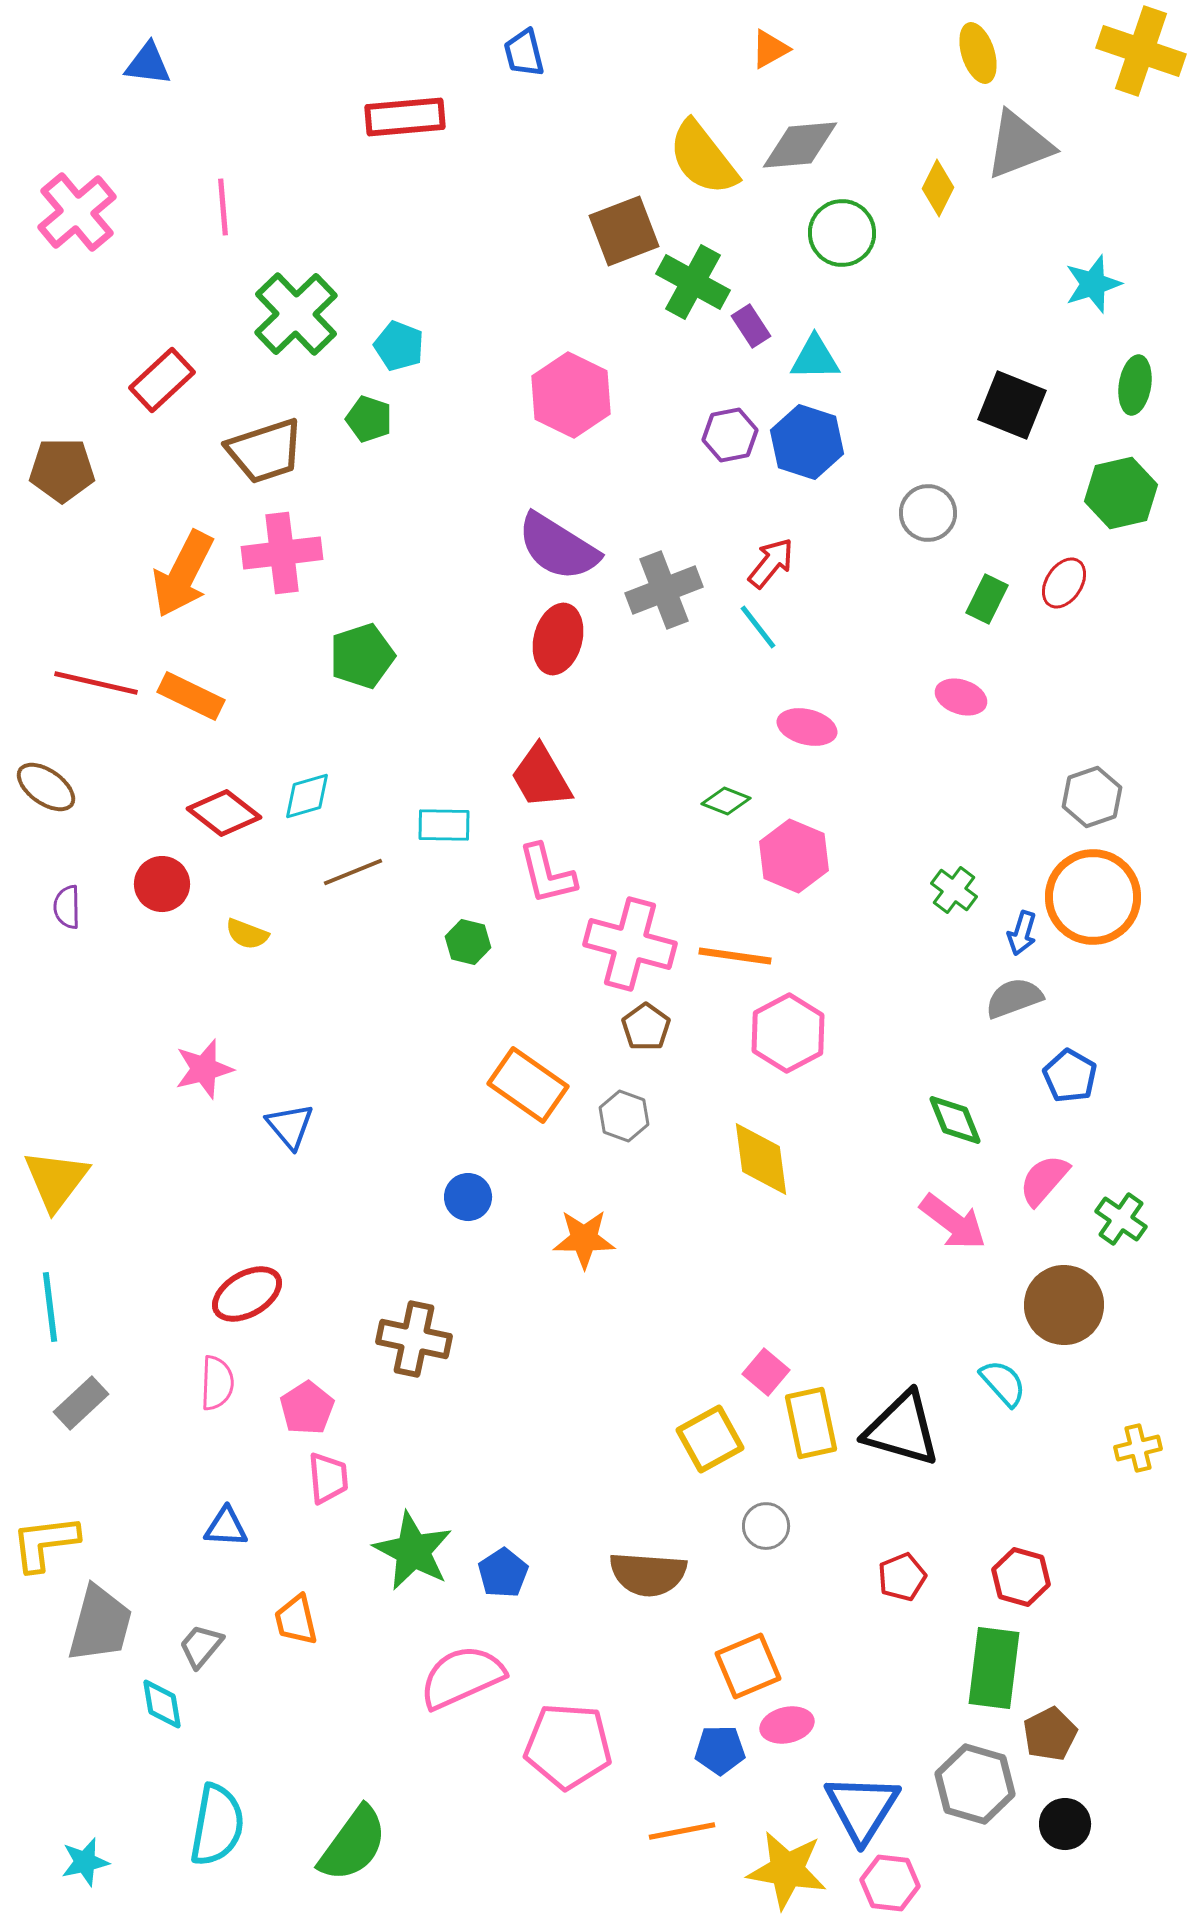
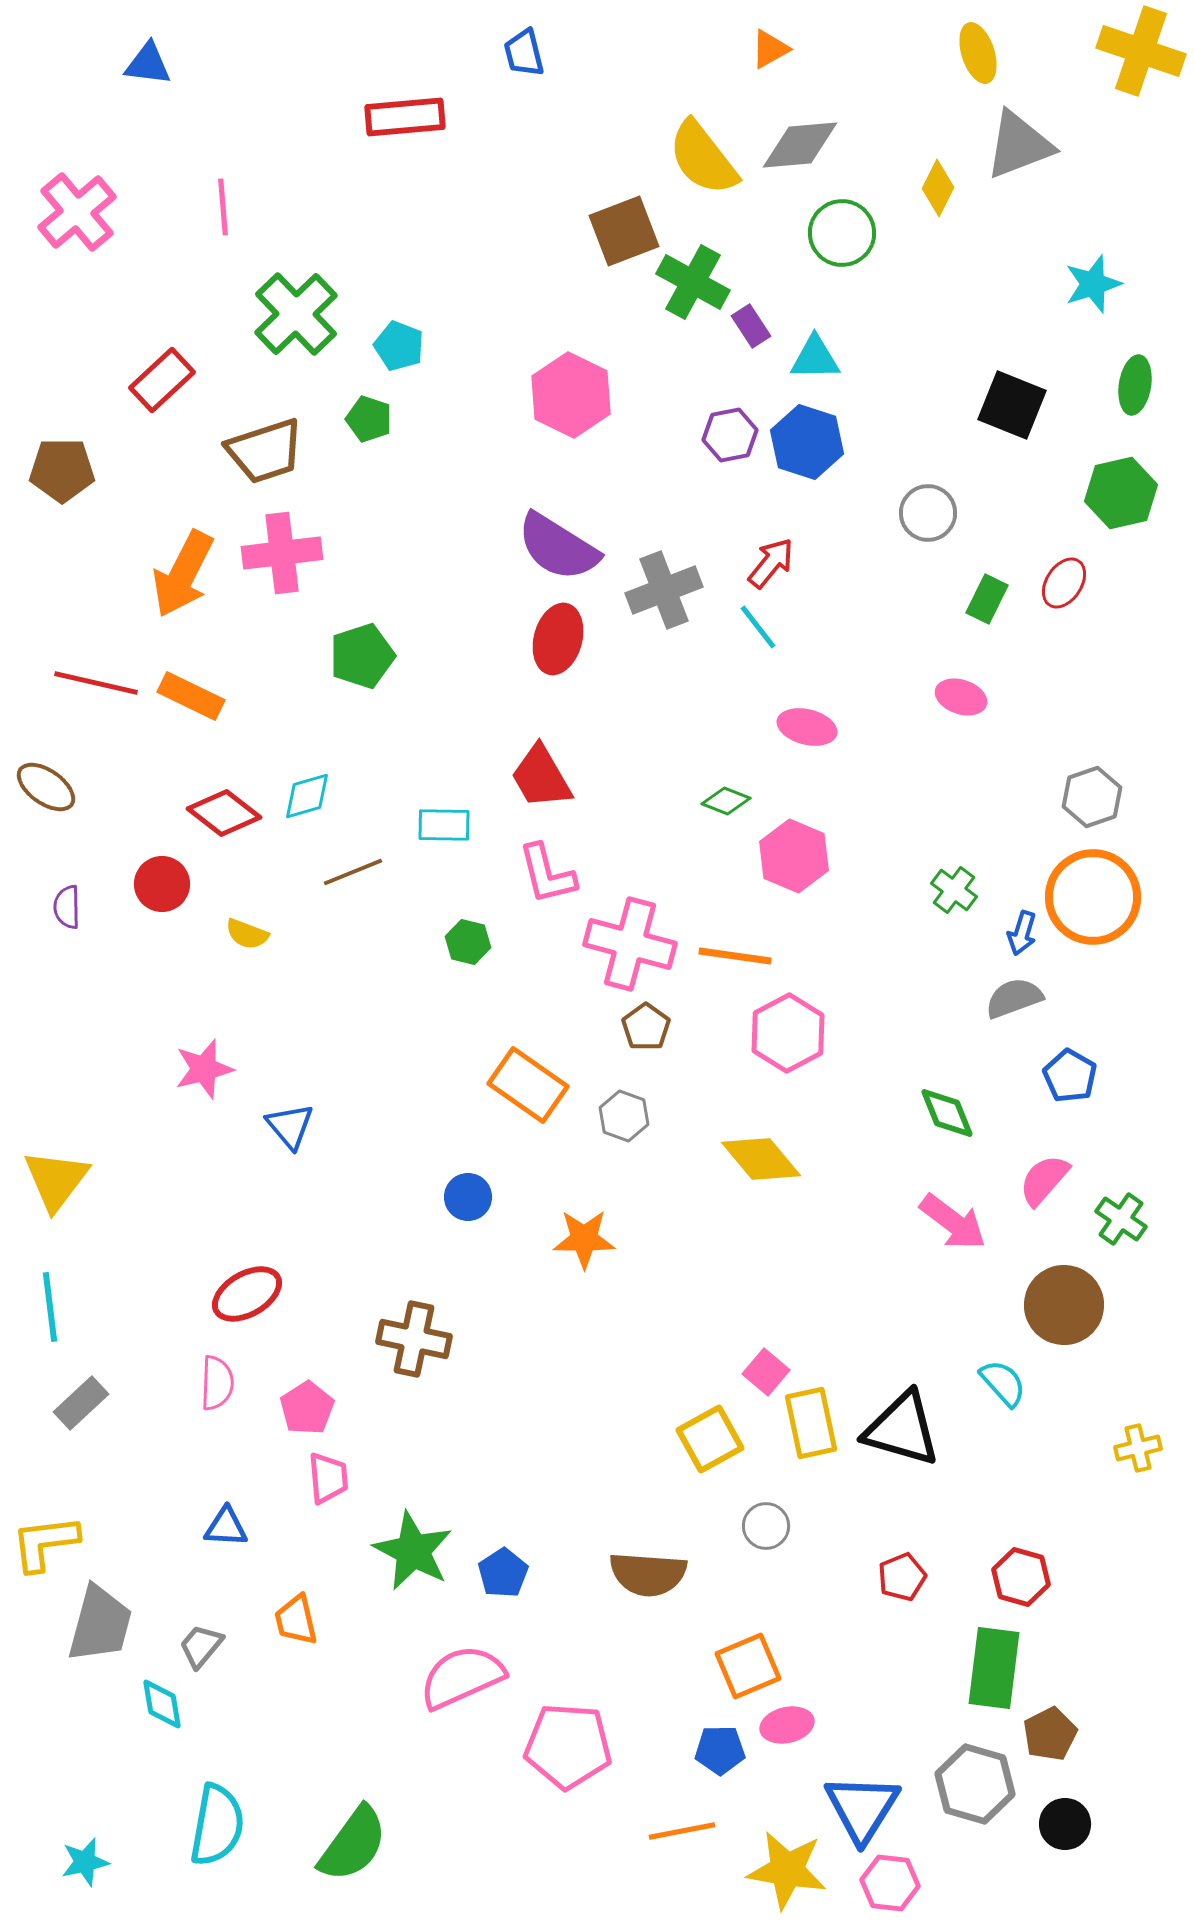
green diamond at (955, 1120): moved 8 px left, 7 px up
yellow diamond at (761, 1159): rotated 32 degrees counterclockwise
